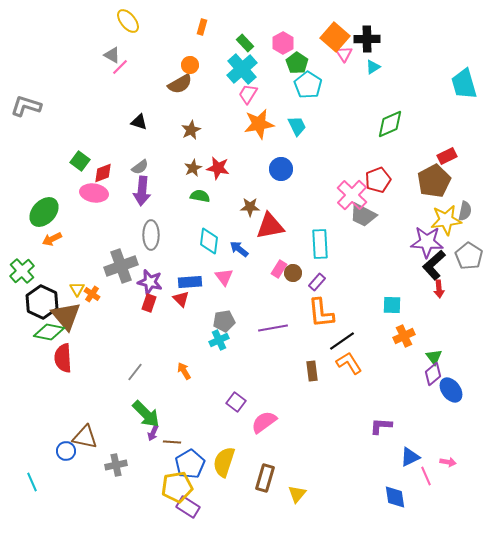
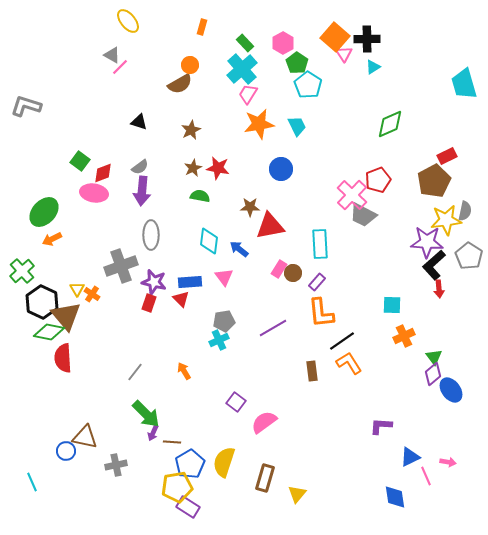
purple star at (150, 282): moved 4 px right
purple line at (273, 328): rotated 20 degrees counterclockwise
